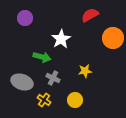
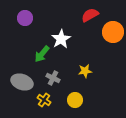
orange circle: moved 6 px up
green arrow: moved 3 px up; rotated 114 degrees clockwise
